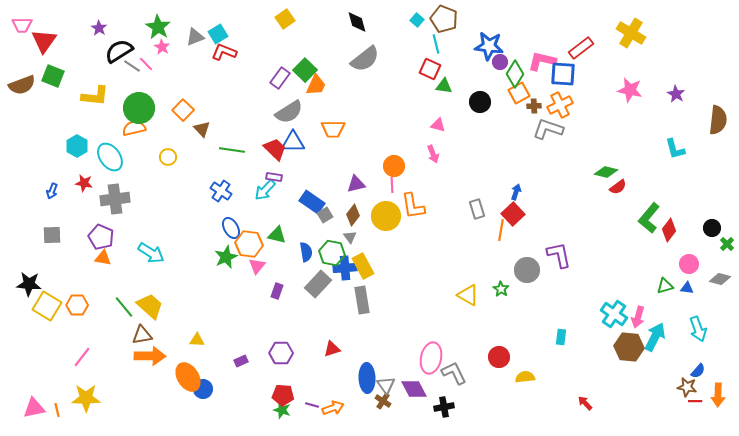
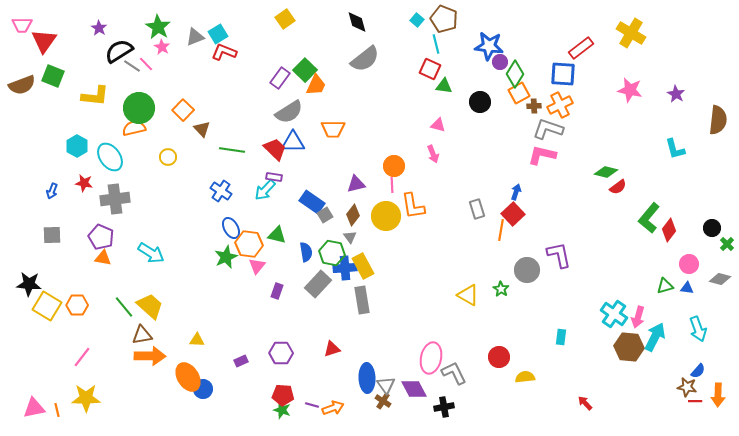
pink L-shape at (542, 61): moved 94 px down
